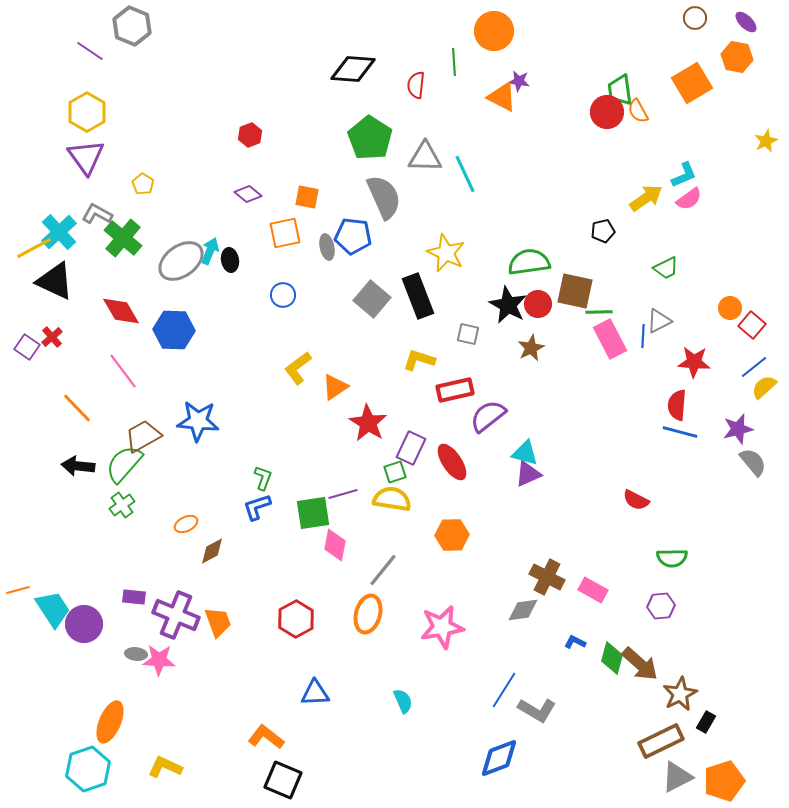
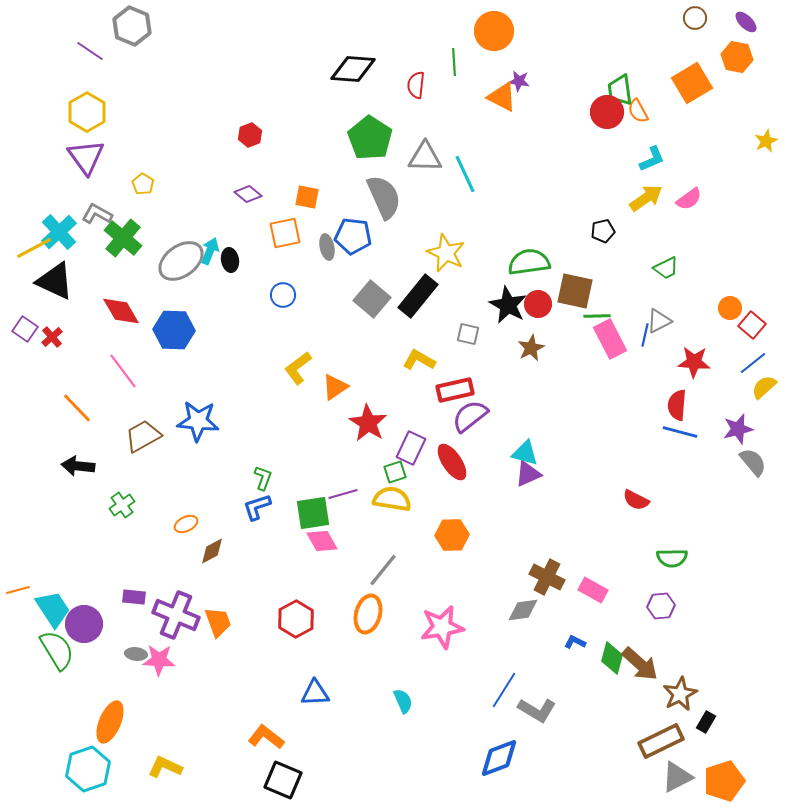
cyan L-shape at (684, 175): moved 32 px left, 16 px up
black rectangle at (418, 296): rotated 60 degrees clockwise
green line at (599, 312): moved 2 px left, 4 px down
blue line at (643, 336): moved 2 px right, 1 px up; rotated 10 degrees clockwise
purple square at (27, 347): moved 2 px left, 18 px up
yellow L-shape at (419, 360): rotated 12 degrees clockwise
blue line at (754, 367): moved 1 px left, 4 px up
purple semicircle at (488, 416): moved 18 px left
green semicircle at (124, 464): moved 67 px left, 186 px down; rotated 108 degrees clockwise
pink diamond at (335, 545): moved 13 px left, 4 px up; rotated 40 degrees counterclockwise
